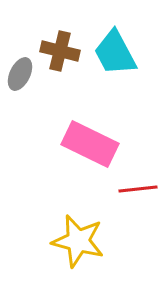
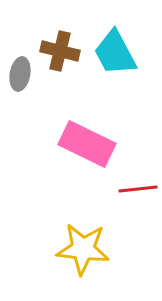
gray ellipse: rotated 16 degrees counterclockwise
pink rectangle: moved 3 px left
yellow star: moved 5 px right, 8 px down; rotated 8 degrees counterclockwise
